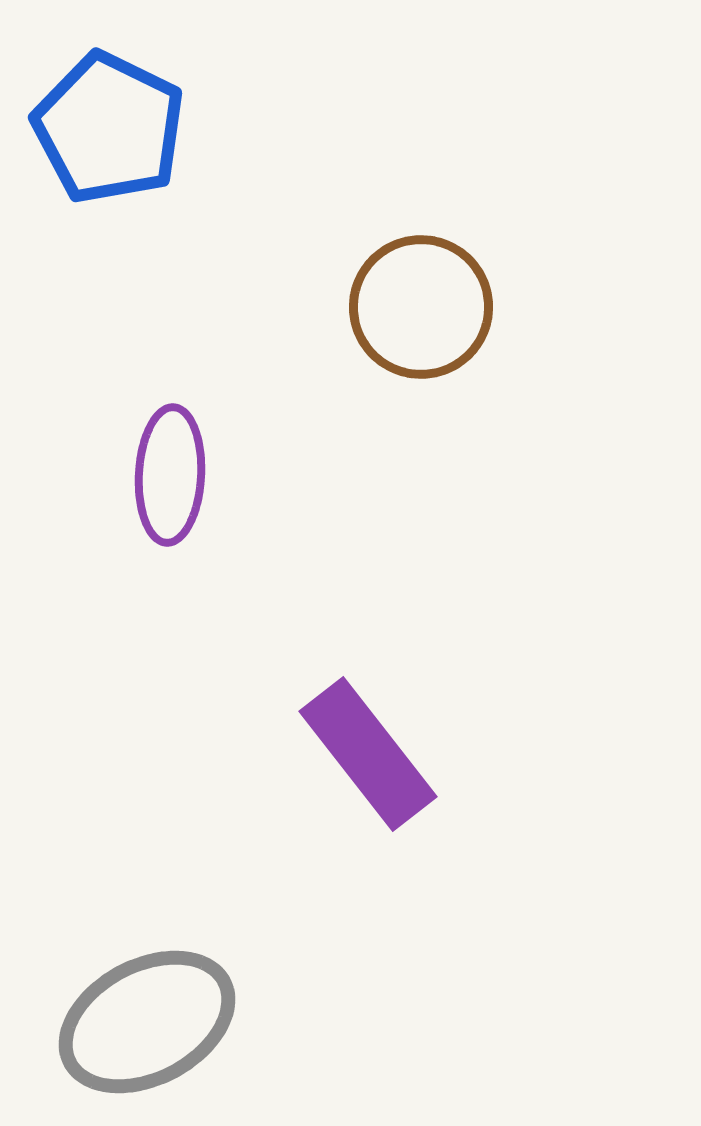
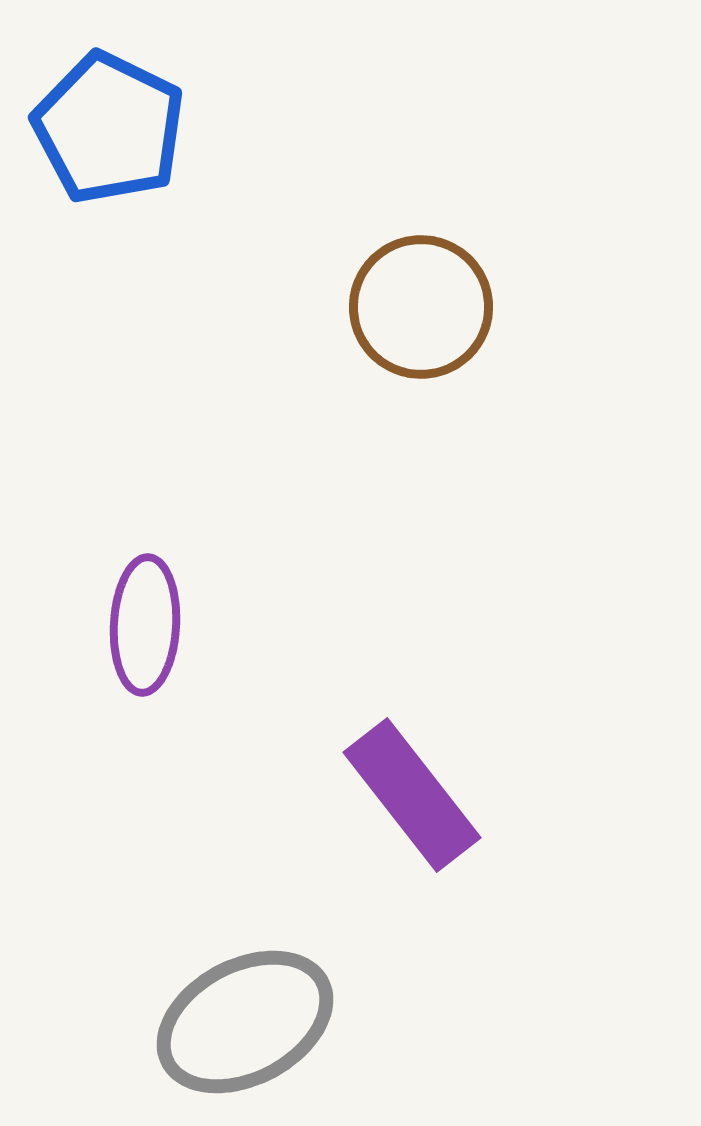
purple ellipse: moved 25 px left, 150 px down
purple rectangle: moved 44 px right, 41 px down
gray ellipse: moved 98 px right
